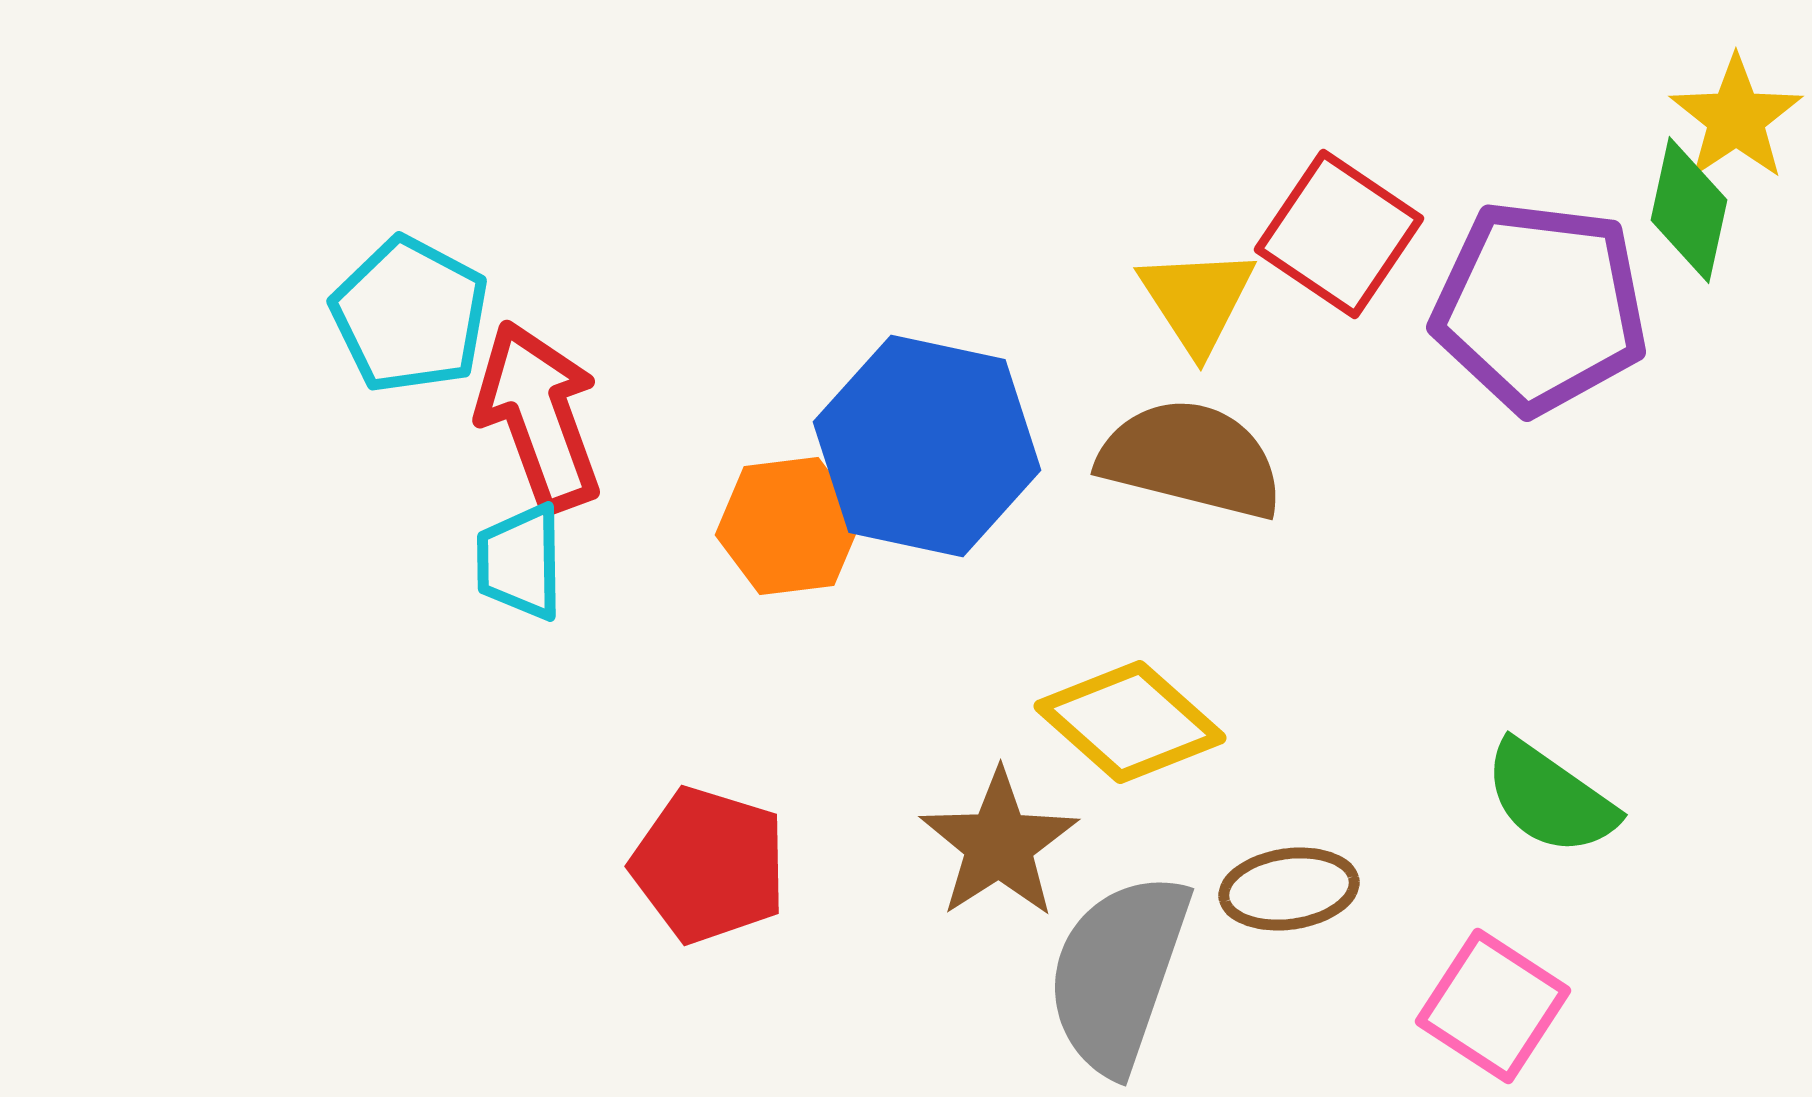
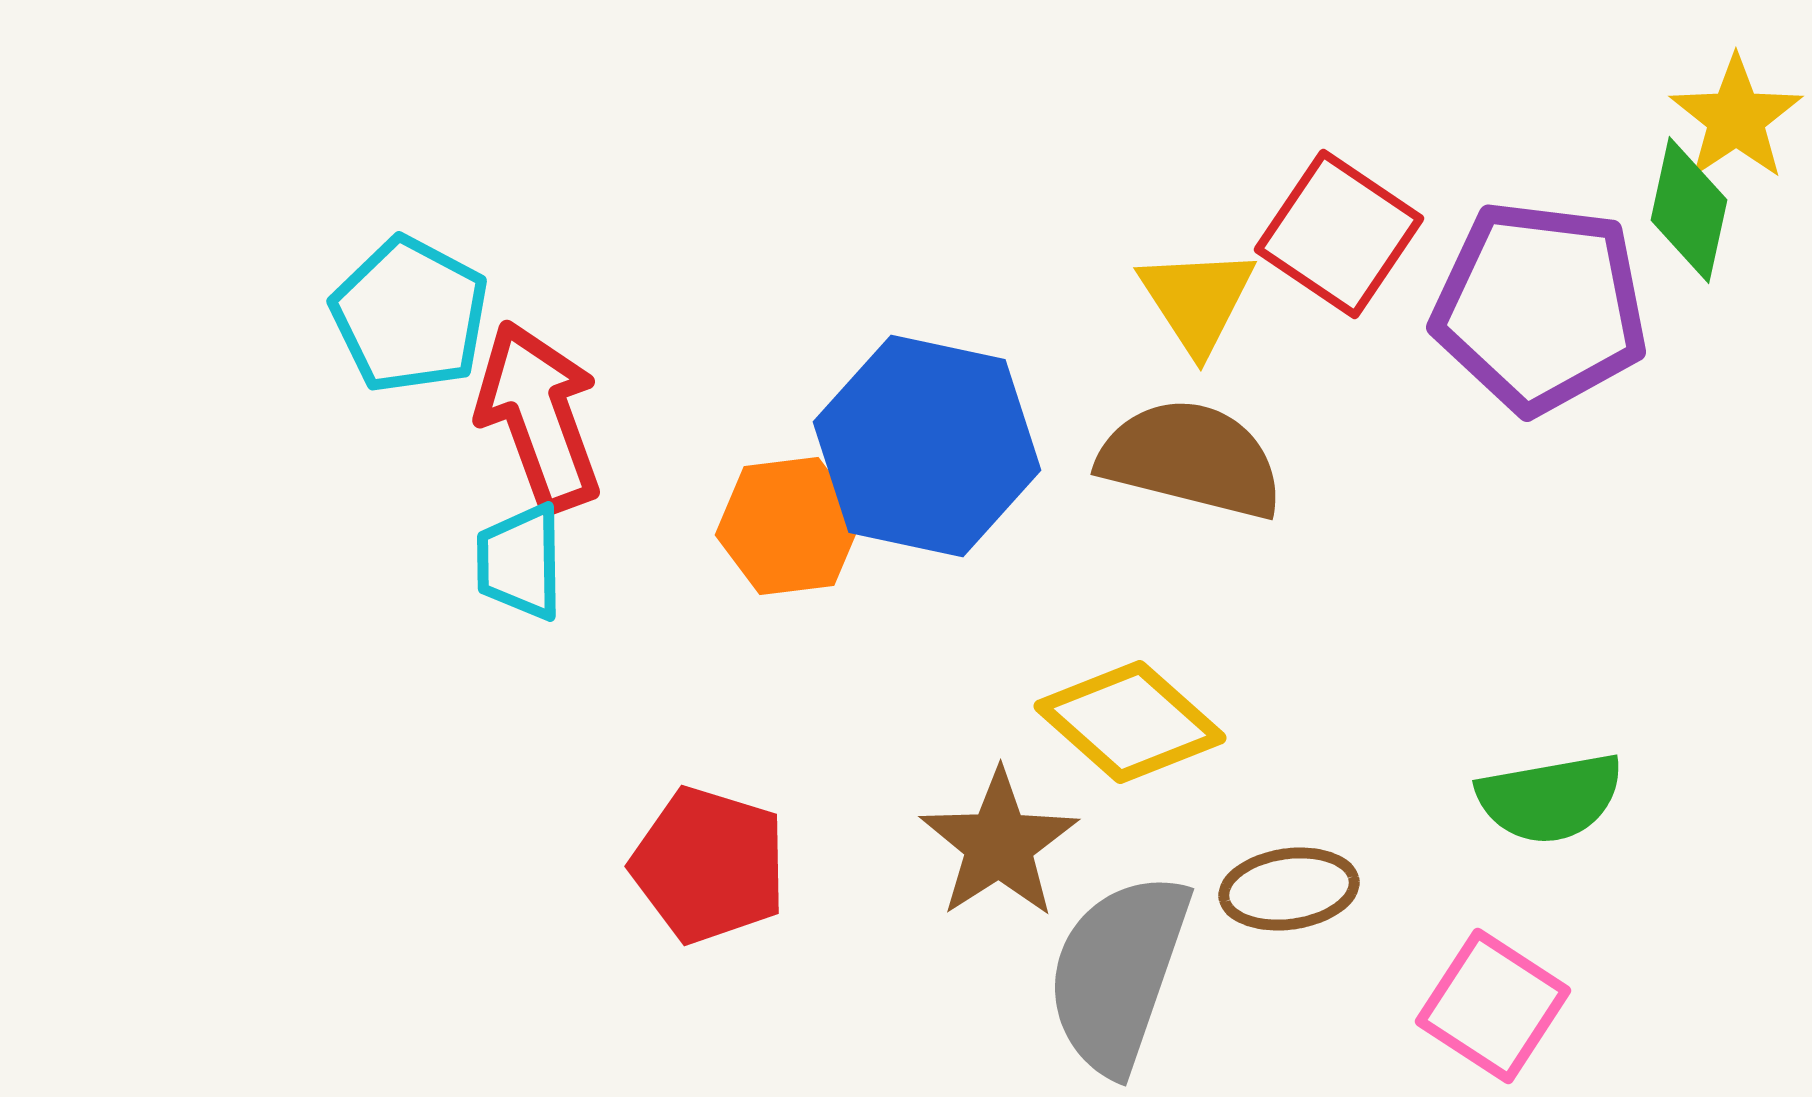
green semicircle: rotated 45 degrees counterclockwise
